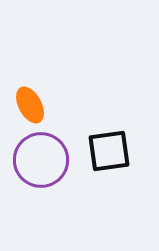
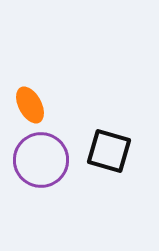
black square: rotated 24 degrees clockwise
